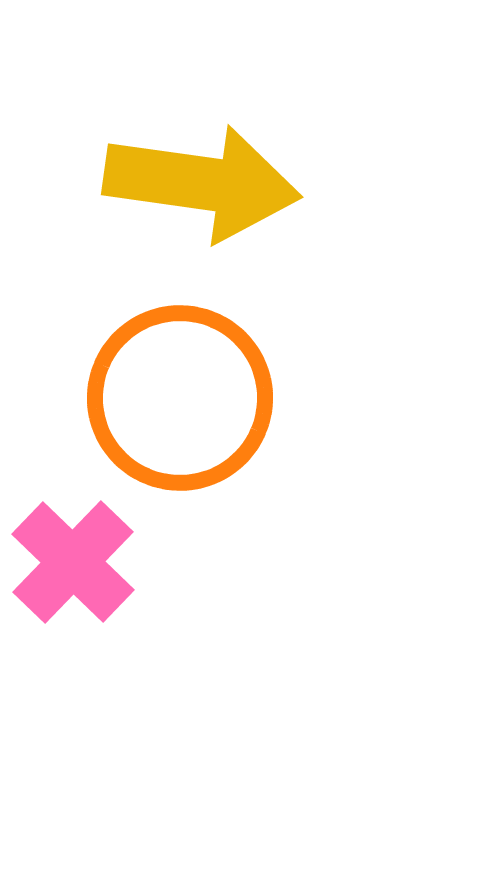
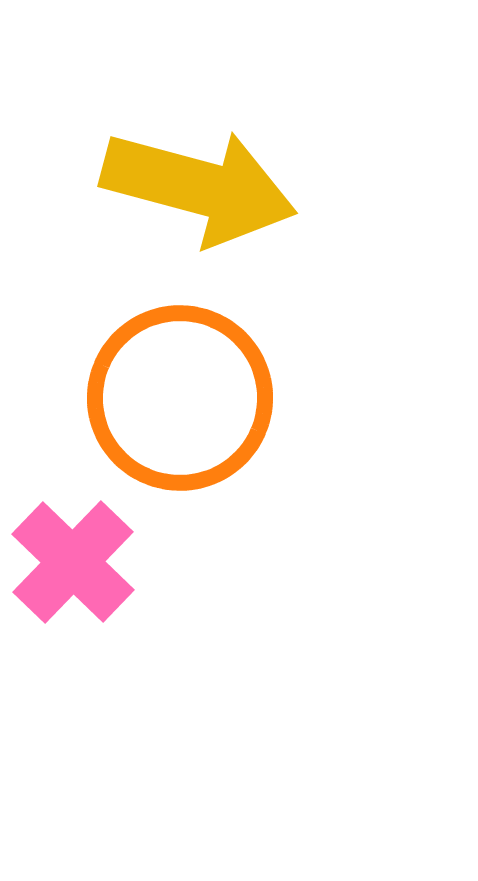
yellow arrow: moved 3 px left, 4 px down; rotated 7 degrees clockwise
